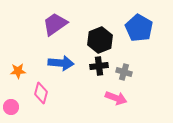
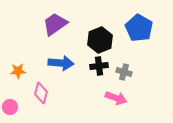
pink circle: moved 1 px left
